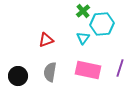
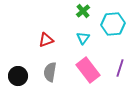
cyan hexagon: moved 11 px right
pink rectangle: rotated 40 degrees clockwise
